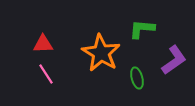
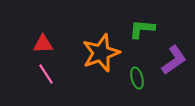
orange star: rotated 21 degrees clockwise
